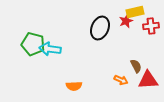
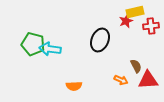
black ellipse: moved 12 px down
